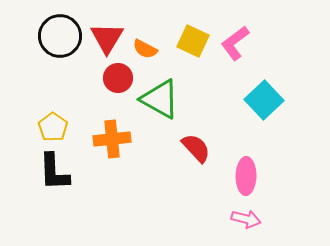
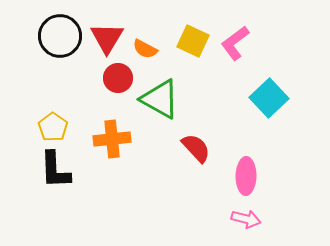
cyan square: moved 5 px right, 2 px up
black L-shape: moved 1 px right, 2 px up
